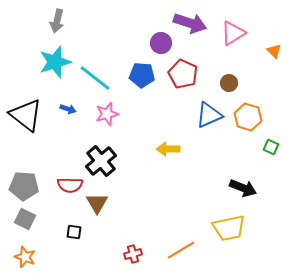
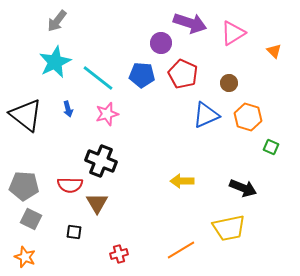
gray arrow: rotated 25 degrees clockwise
cyan star: rotated 8 degrees counterclockwise
cyan line: moved 3 px right
blue arrow: rotated 56 degrees clockwise
blue triangle: moved 3 px left
yellow arrow: moved 14 px right, 32 px down
black cross: rotated 28 degrees counterclockwise
gray square: moved 6 px right
red cross: moved 14 px left
